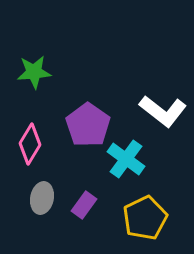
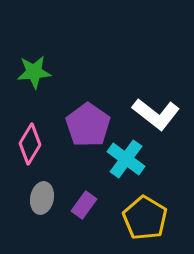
white L-shape: moved 7 px left, 3 px down
yellow pentagon: rotated 15 degrees counterclockwise
